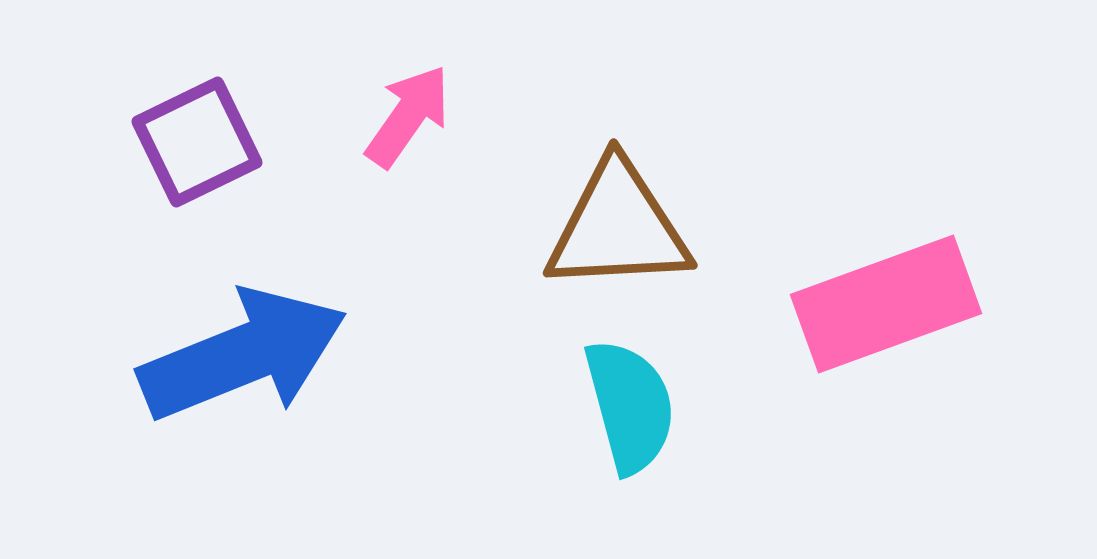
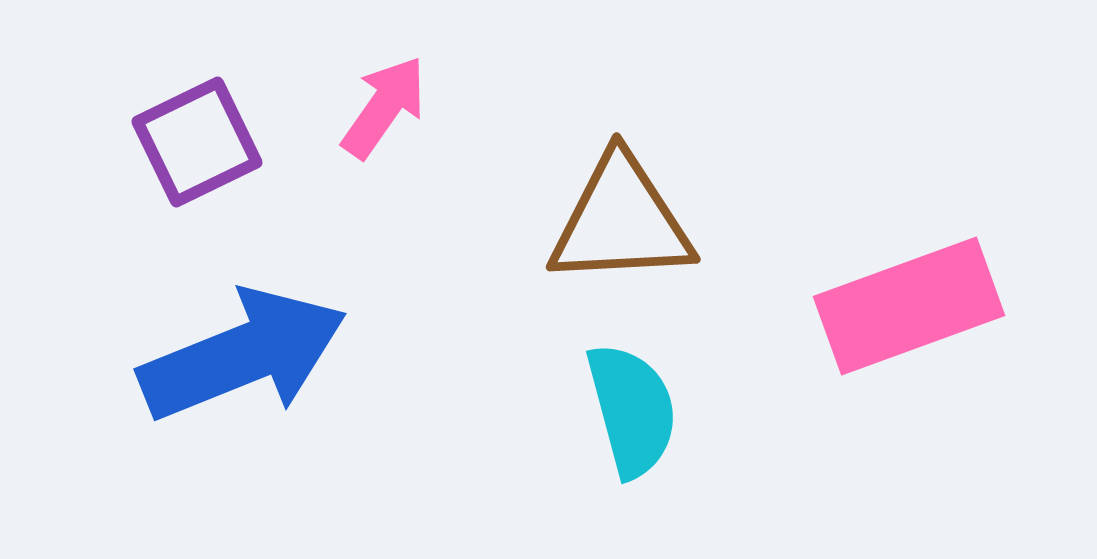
pink arrow: moved 24 px left, 9 px up
brown triangle: moved 3 px right, 6 px up
pink rectangle: moved 23 px right, 2 px down
cyan semicircle: moved 2 px right, 4 px down
